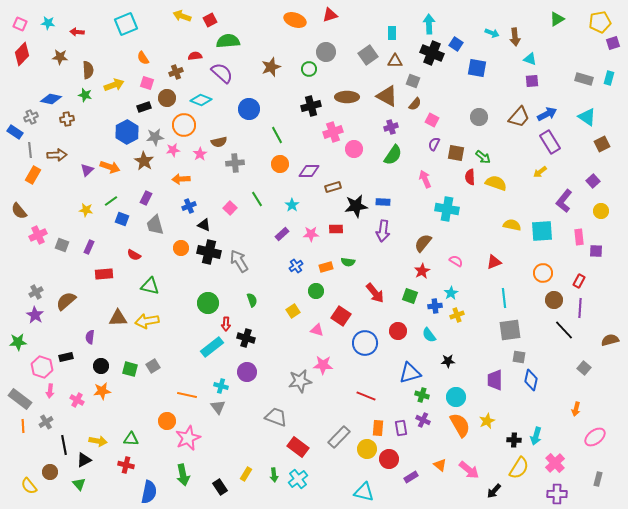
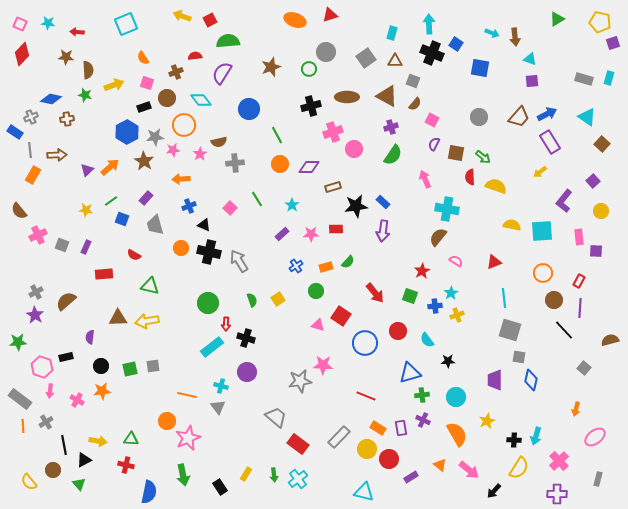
yellow pentagon at (600, 22): rotated 25 degrees clockwise
cyan rectangle at (392, 33): rotated 16 degrees clockwise
gray square at (368, 55): moved 2 px left, 3 px down
brown star at (60, 57): moved 6 px right
blue square at (477, 68): moved 3 px right
purple semicircle at (222, 73): rotated 100 degrees counterclockwise
cyan diamond at (201, 100): rotated 30 degrees clockwise
brown square at (602, 144): rotated 21 degrees counterclockwise
orange arrow at (110, 167): rotated 60 degrees counterclockwise
purple diamond at (309, 171): moved 4 px up
yellow semicircle at (496, 183): moved 3 px down
purple rectangle at (146, 198): rotated 16 degrees clockwise
blue rectangle at (383, 202): rotated 40 degrees clockwise
brown semicircle at (423, 243): moved 15 px right, 6 px up
purple rectangle at (89, 247): moved 3 px left
green semicircle at (348, 262): rotated 56 degrees counterclockwise
yellow square at (293, 311): moved 15 px left, 12 px up
pink triangle at (317, 330): moved 1 px right, 5 px up
gray square at (510, 330): rotated 25 degrees clockwise
cyan semicircle at (429, 335): moved 2 px left, 5 px down
gray square at (153, 366): rotated 24 degrees clockwise
green square at (130, 369): rotated 28 degrees counterclockwise
green cross at (422, 395): rotated 24 degrees counterclockwise
gray trapezoid at (276, 417): rotated 20 degrees clockwise
orange semicircle at (460, 425): moved 3 px left, 9 px down
orange rectangle at (378, 428): rotated 63 degrees counterclockwise
red rectangle at (298, 447): moved 3 px up
pink cross at (555, 463): moved 4 px right, 2 px up
brown circle at (50, 472): moved 3 px right, 2 px up
yellow semicircle at (29, 486): moved 4 px up
